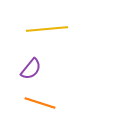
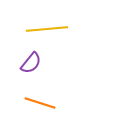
purple semicircle: moved 6 px up
